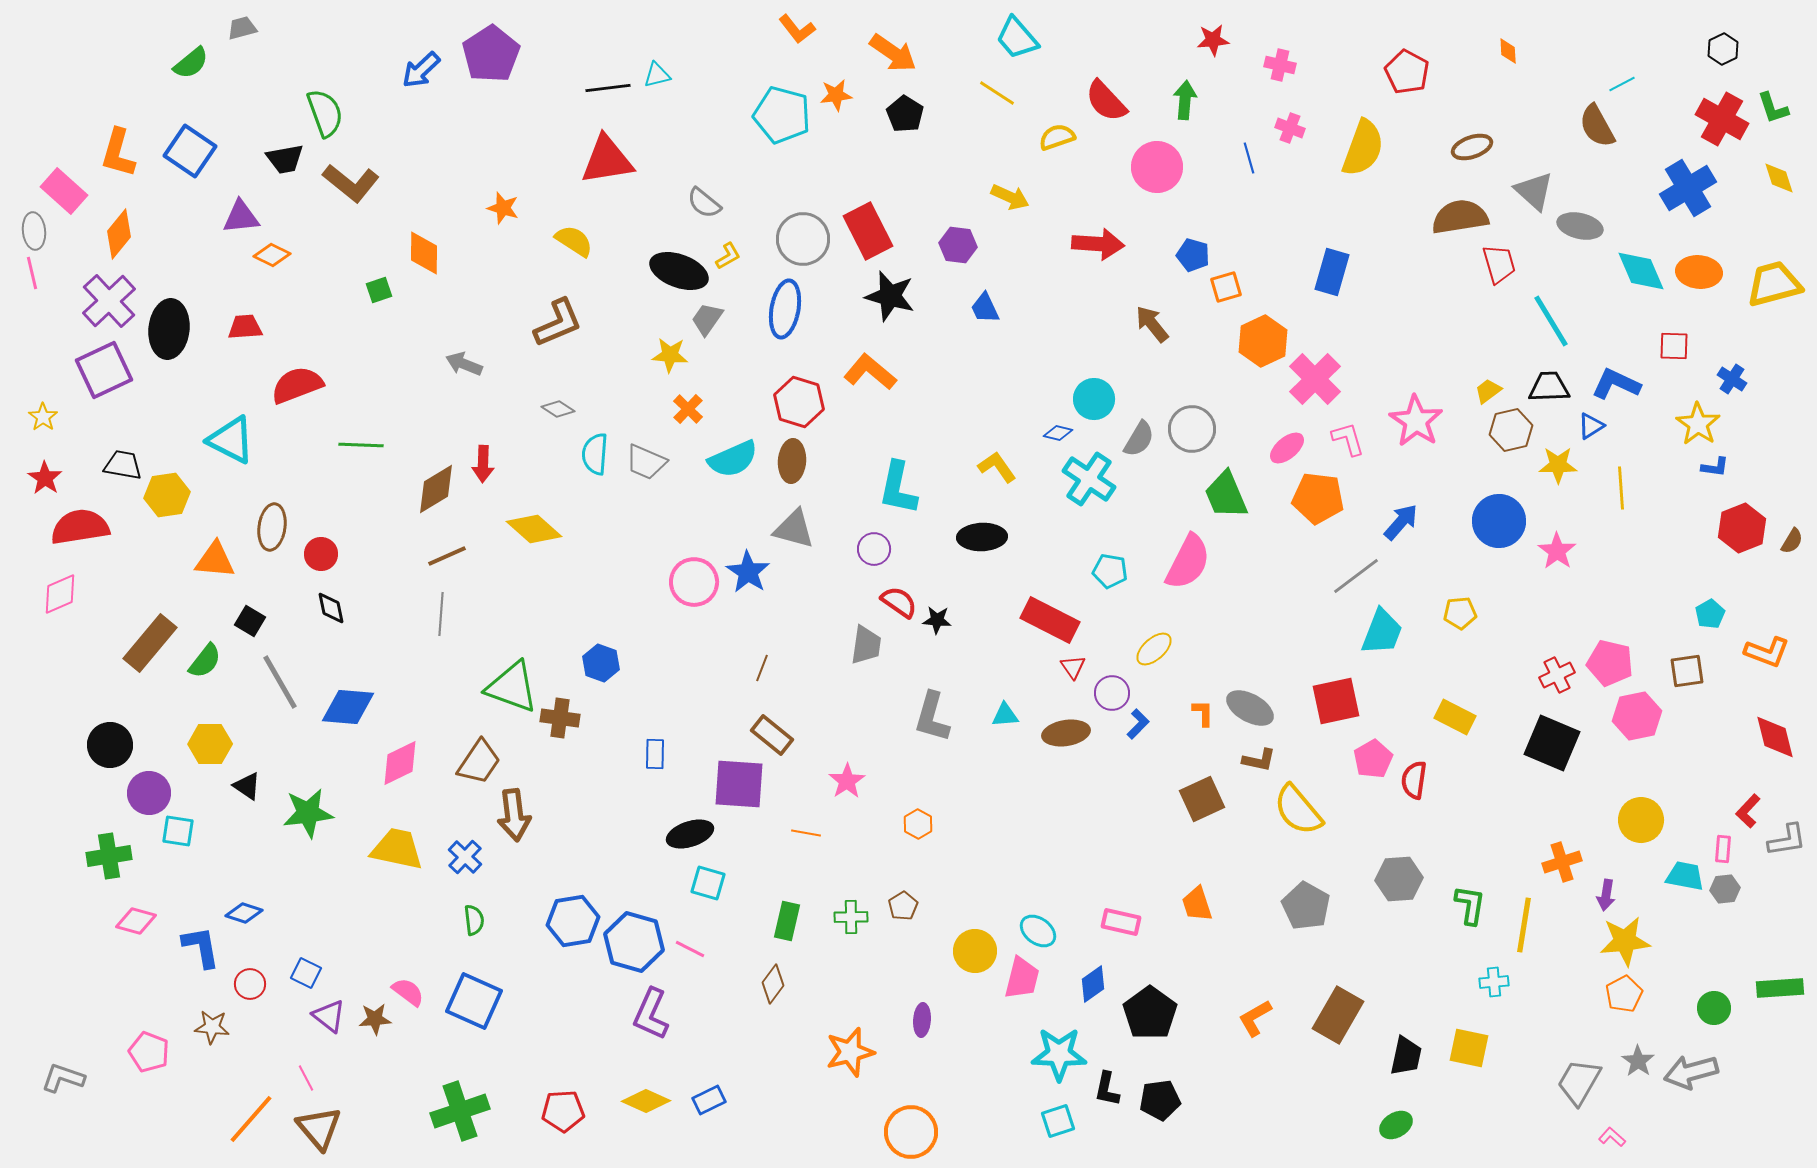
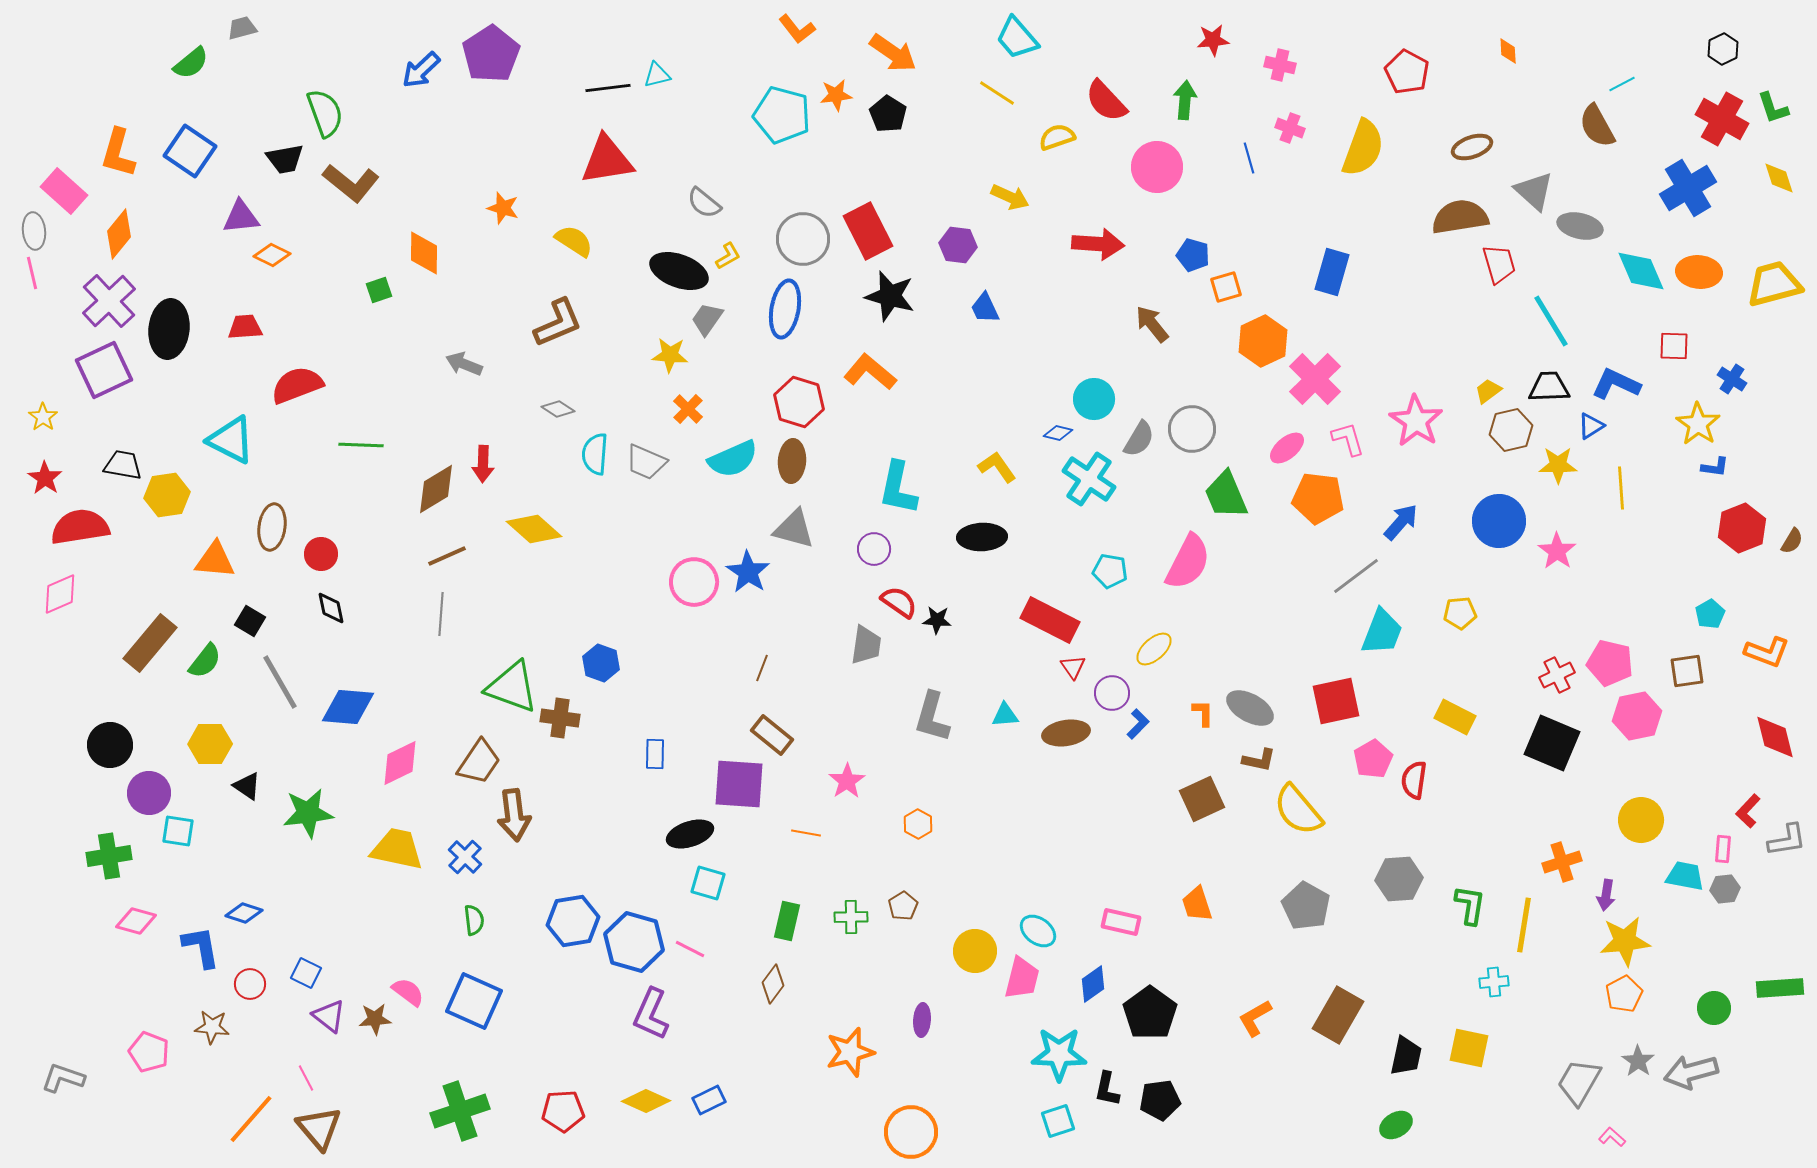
black pentagon at (905, 114): moved 17 px left
